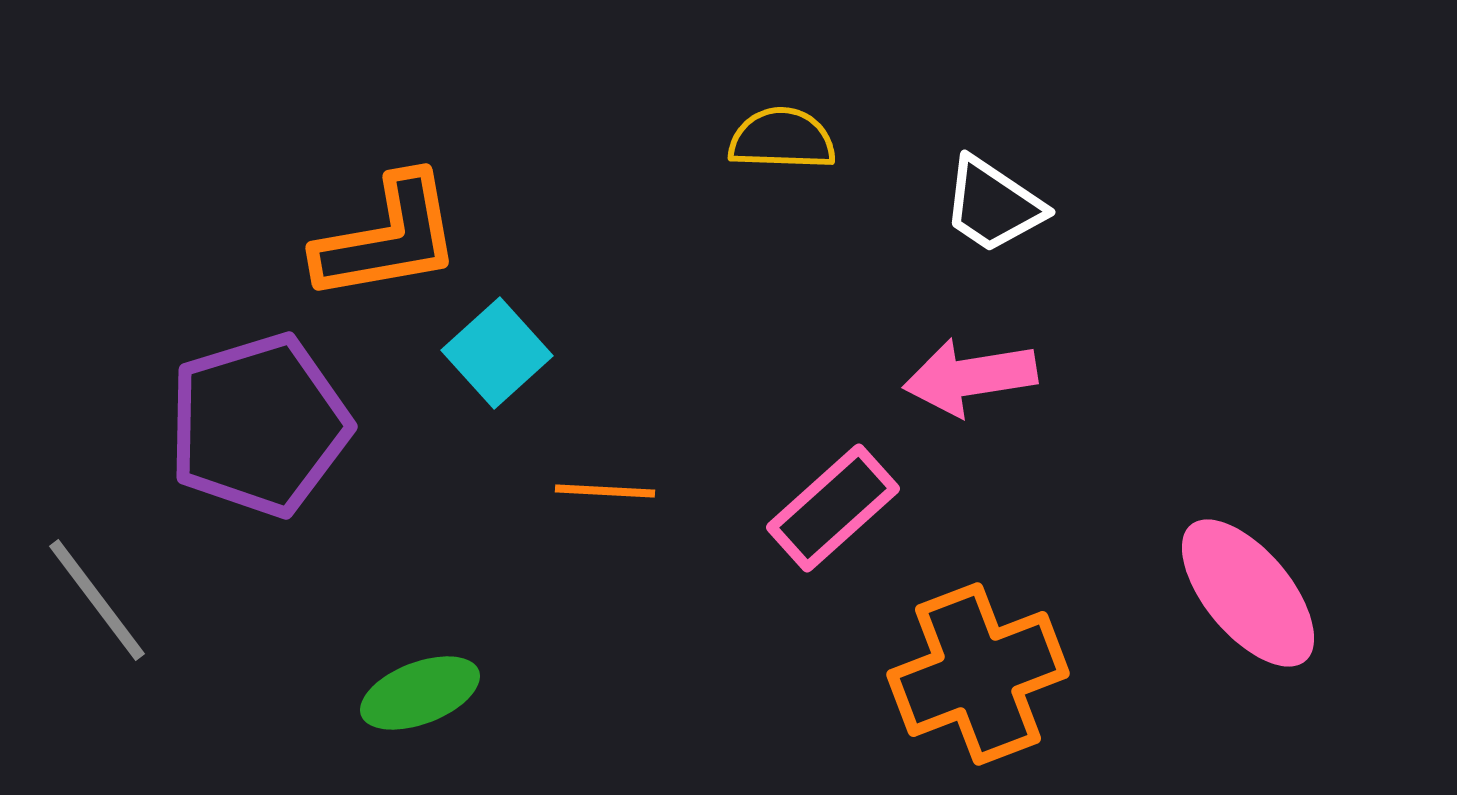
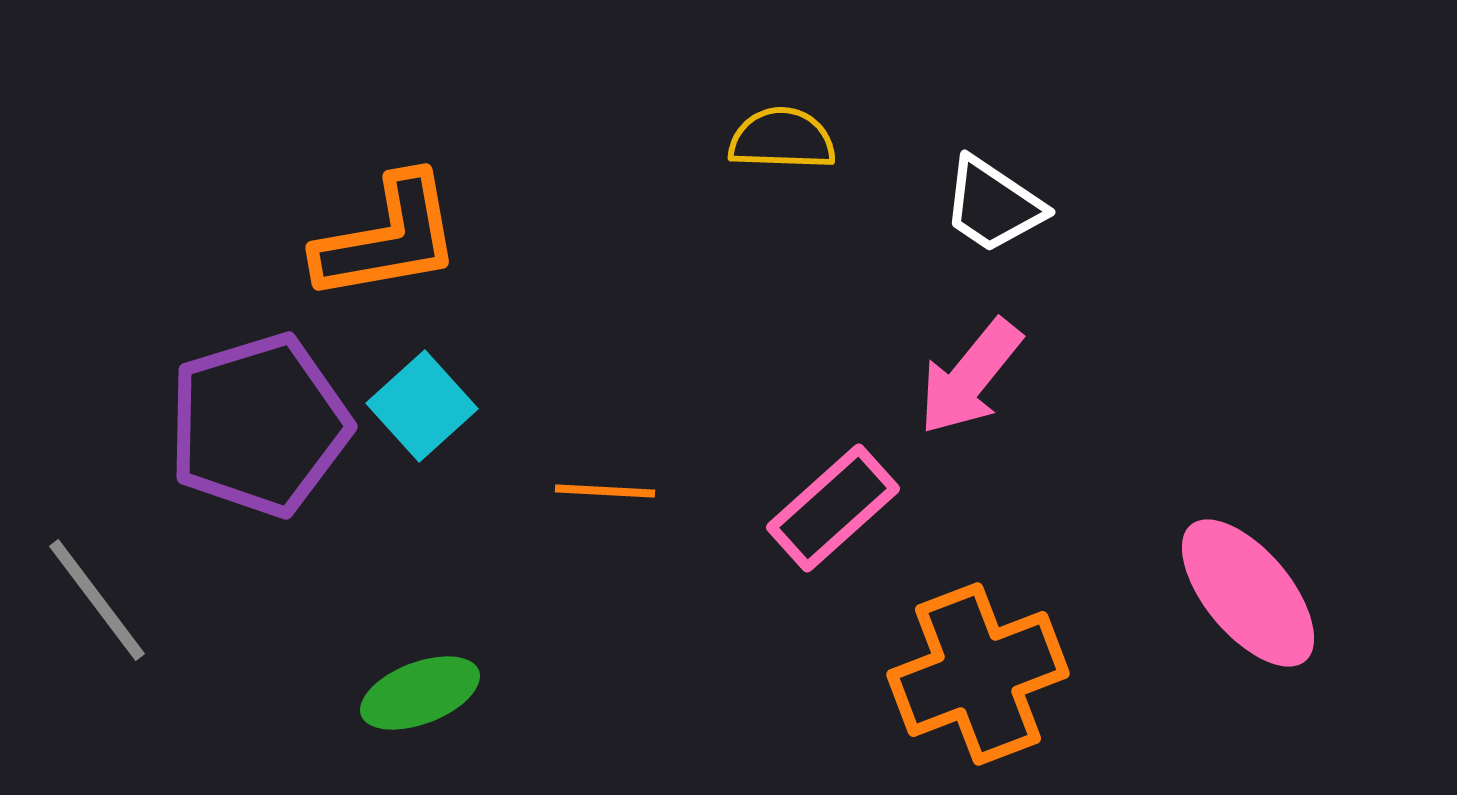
cyan square: moved 75 px left, 53 px down
pink arrow: rotated 42 degrees counterclockwise
